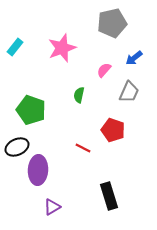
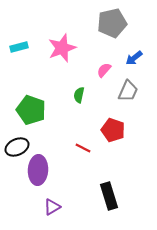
cyan rectangle: moved 4 px right; rotated 36 degrees clockwise
gray trapezoid: moved 1 px left, 1 px up
